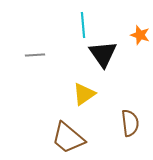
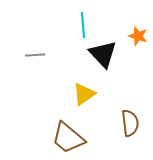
orange star: moved 2 px left, 1 px down
black triangle: rotated 8 degrees counterclockwise
